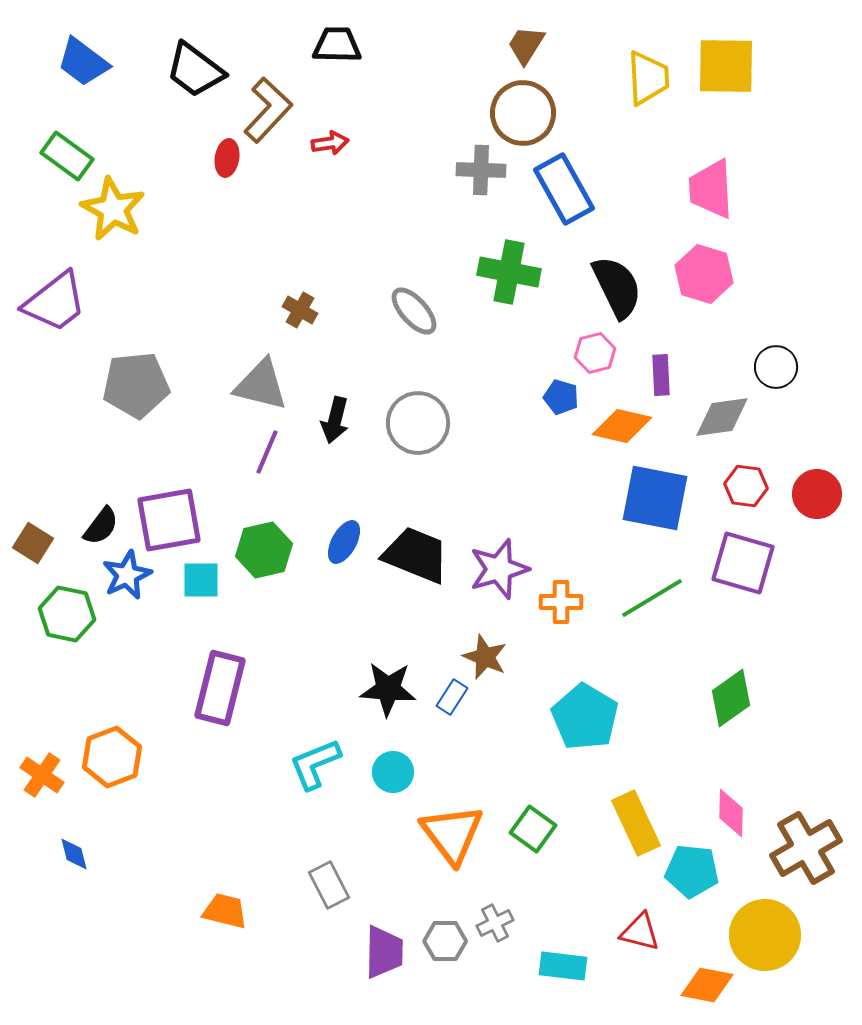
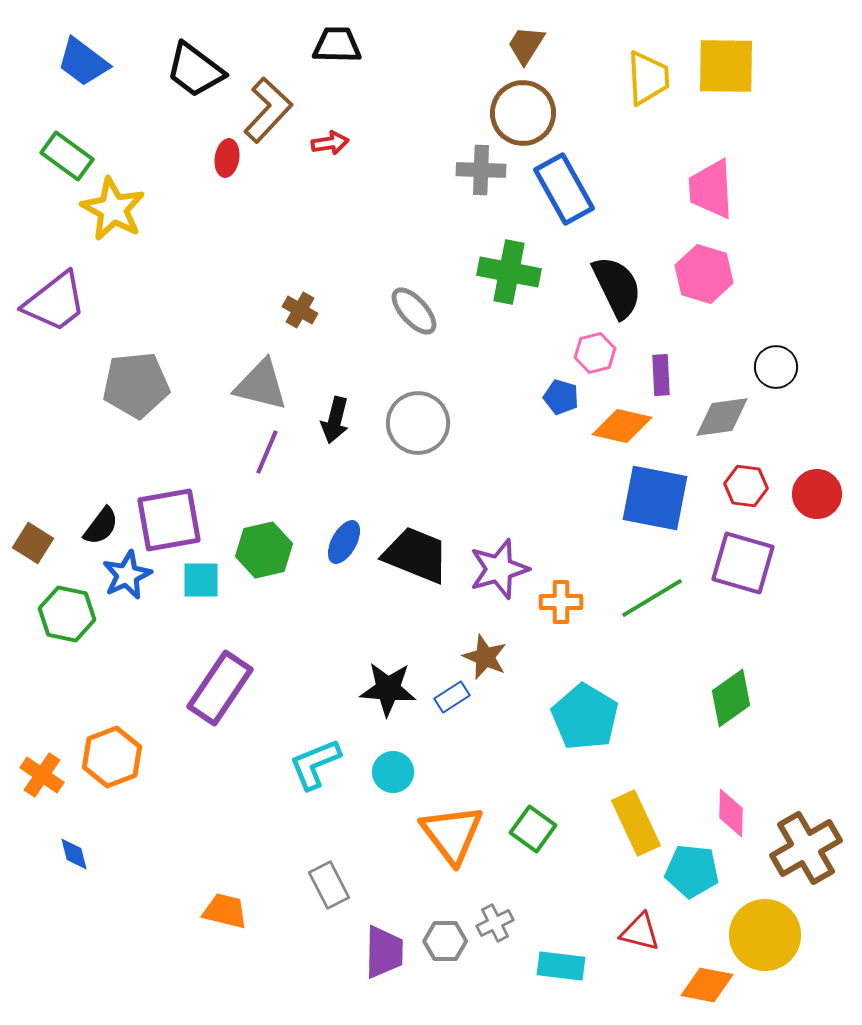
purple rectangle at (220, 688): rotated 20 degrees clockwise
blue rectangle at (452, 697): rotated 24 degrees clockwise
cyan rectangle at (563, 966): moved 2 px left
